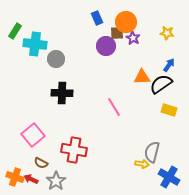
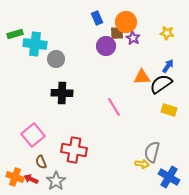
green rectangle: moved 3 px down; rotated 42 degrees clockwise
blue arrow: moved 1 px left, 1 px down
brown semicircle: moved 1 px up; rotated 40 degrees clockwise
